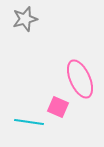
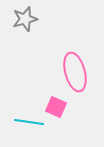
pink ellipse: moved 5 px left, 7 px up; rotated 9 degrees clockwise
pink square: moved 2 px left
